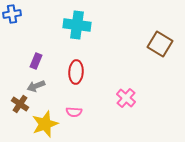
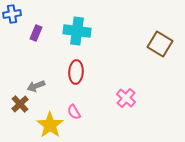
cyan cross: moved 6 px down
purple rectangle: moved 28 px up
brown cross: rotated 12 degrees clockwise
pink semicircle: rotated 56 degrees clockwise
yellow star: moved 5 px right, 1 px down; rotated 16 degrees counterclockwise
